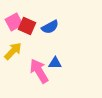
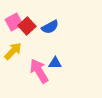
red square: rotated 24 degrees clockwise
